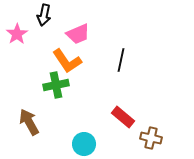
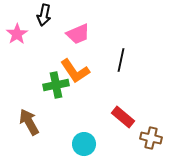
orange L-shape: moved 8 px right, 10 px down
